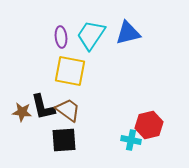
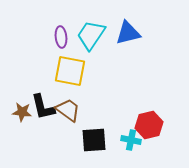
black square: moved 30 px right
